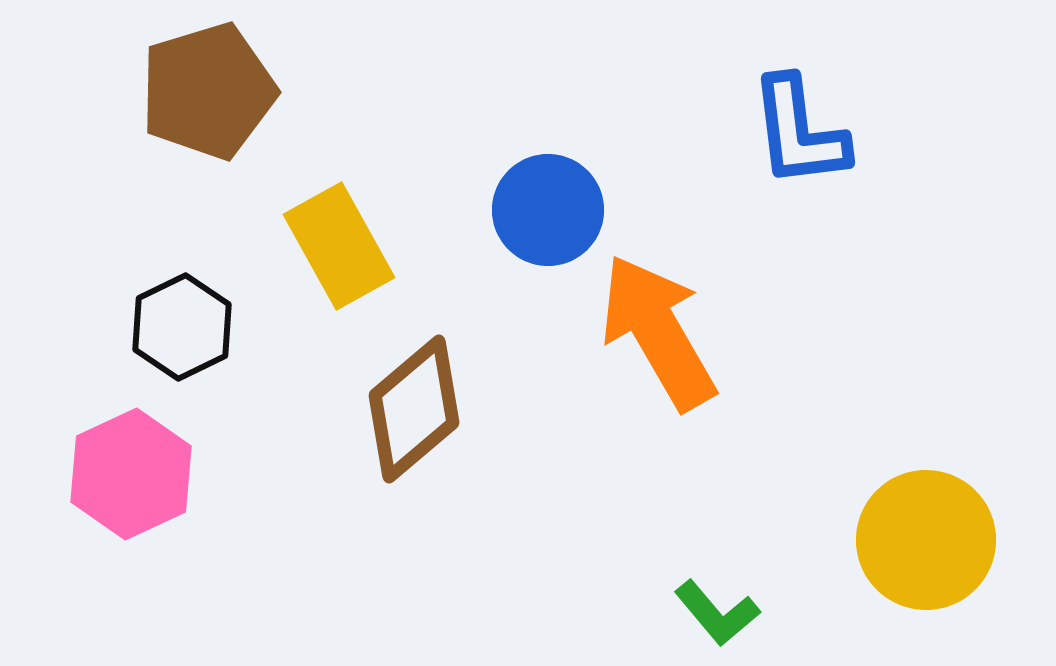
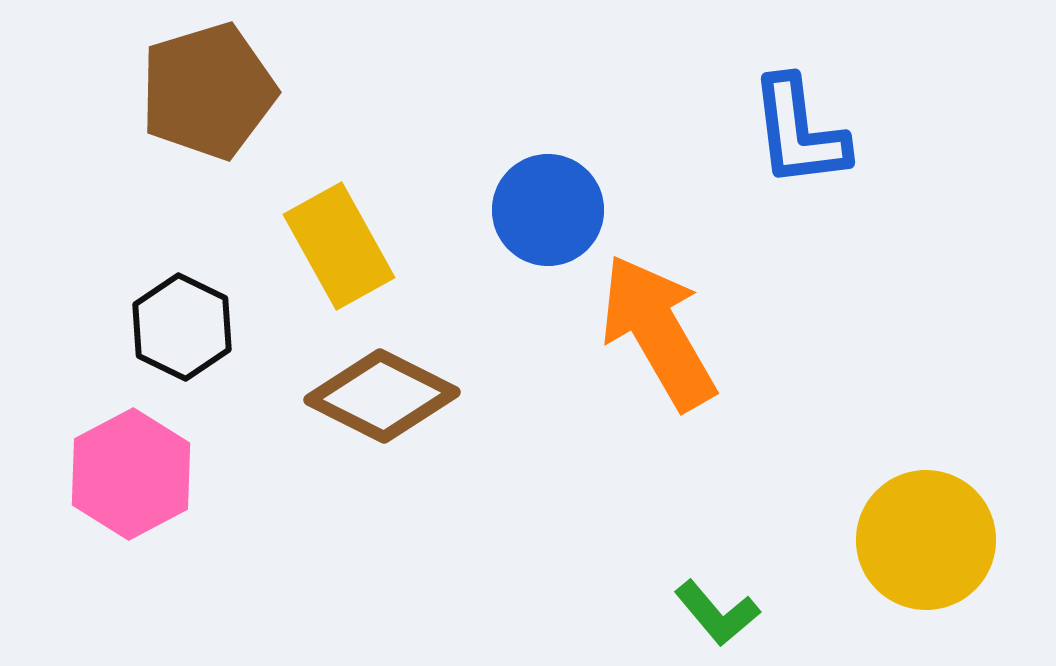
black hexagon: rotated 8 degrees counterclockwise
brown diamond: moved 32 px left, 13 px up; rotated 67 degrees clockwise
pink hexagon: rotated 3 degrees counterclockwise
